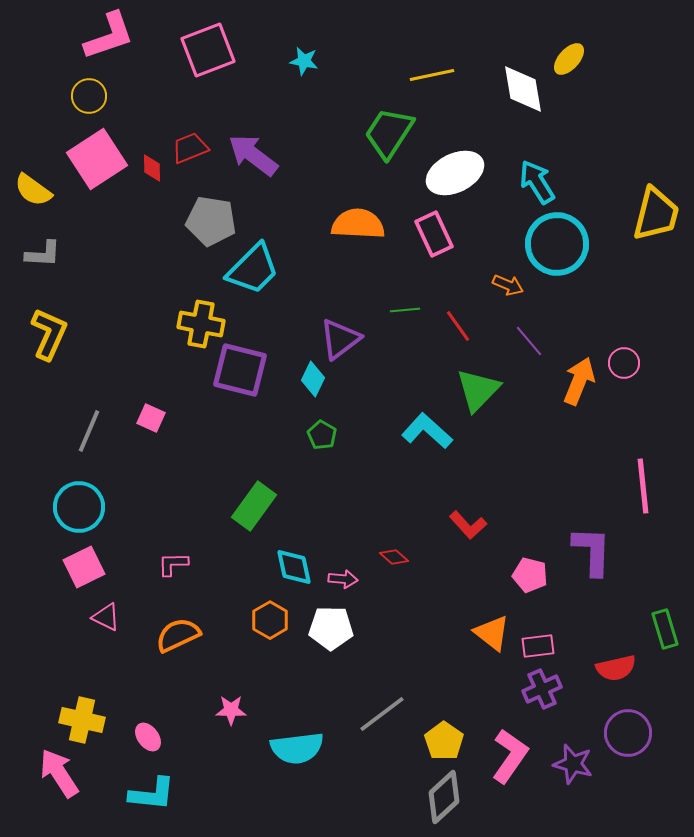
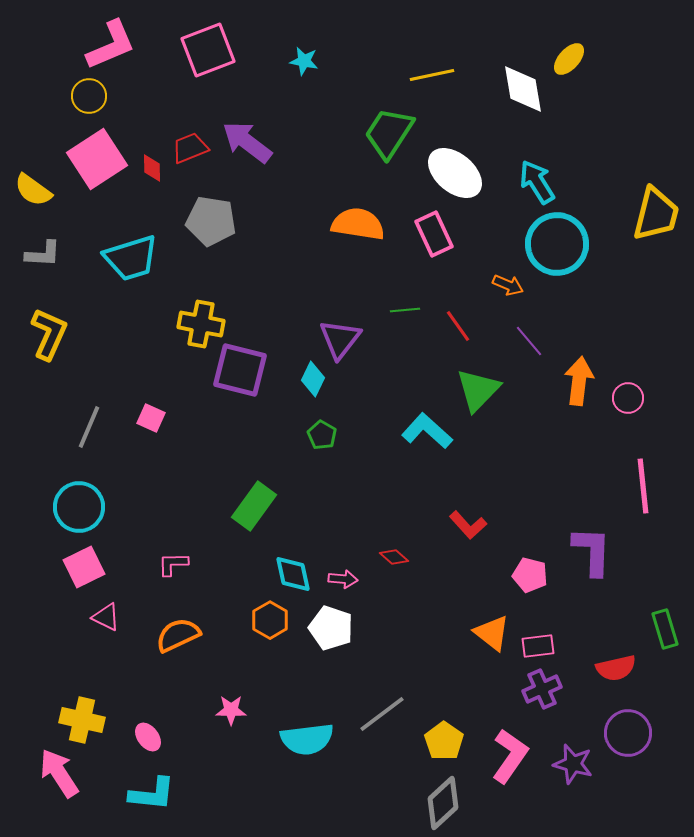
pink L-shape at (109, 36): moved 2 px right, 9 px down; rotated 4 degrees counterclockwise
purple arrow at (253, 155): moved 6 px left, 13 px up
white ellipse at (455, 173): rotated 66 degrees clockwise
orange semicircle at (358, 224): rotated 6 degrees clockwise
cyan trapezoid at (253, 269): moved 122 px left, 11 px up; rotated 28 degrees clockwise
purple triangle at (340, 339): rotated 15 degrees counterclockwise
pink circle at (624, 363): moved 4 px right, 35 px down
orange arrow at (579, 381): rotated 15 degrees counterclockwise
gray line at (89, 431): moved 4 px up
cyan diamond at (294, 567): moved 1 px left, 7 px down
white pentagon at (331, 628): rotated 18 degrees clockwise
cyan semicircle at (297, 748): moved 10 px right, 9 px up
gray diamond at (444, 797): moved 1 px left, 6 px down
